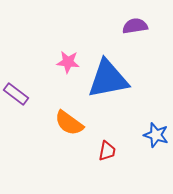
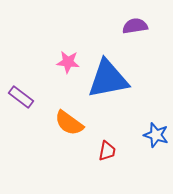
purple rectangle: moved 5 px right, 3 px down
